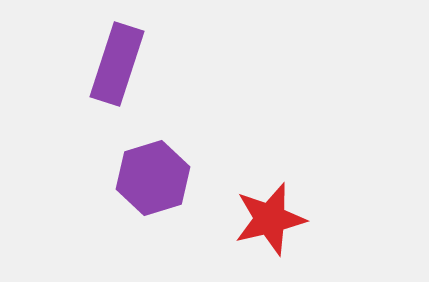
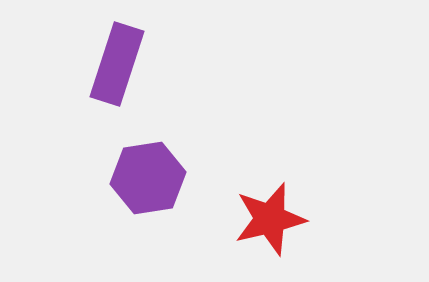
purple hexagon: moved 5 px left; rotated 8 degrees clockwise
